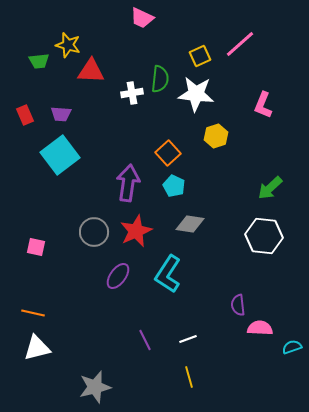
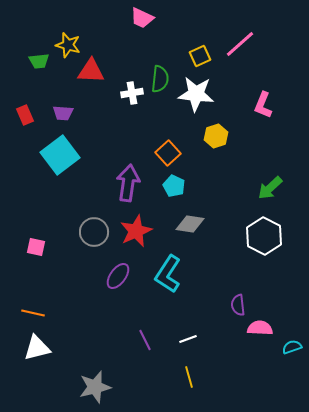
purple trapezoid: moved 2 px right, 1 px up
white hexagon: rotated 21 degrees clockwise
